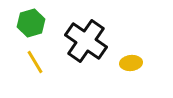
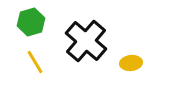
green hexagon: moved 1 px up
black cross: rotated 6 degrees clockwise
